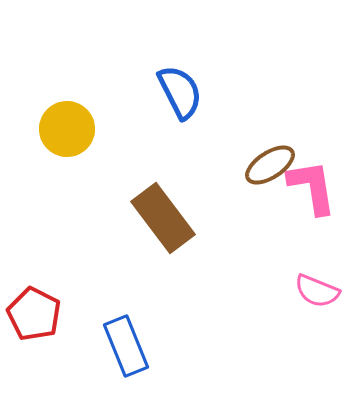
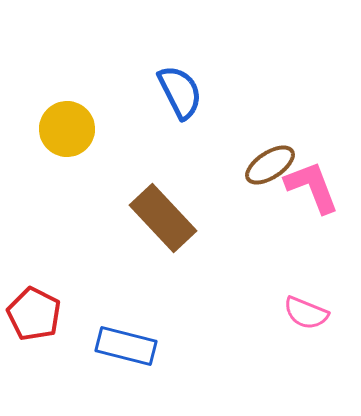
pink L-shape: rotated 12 degrees counterclockwise
brown rectangle: rotated 6 degrees counterclockwise
pink semicircle: moved 11 px left, 22 px down
blue rectangle: rotated 54 degrees counterclockwise
